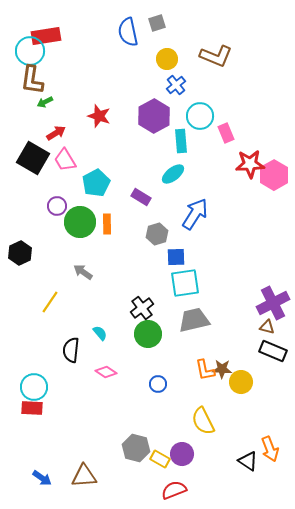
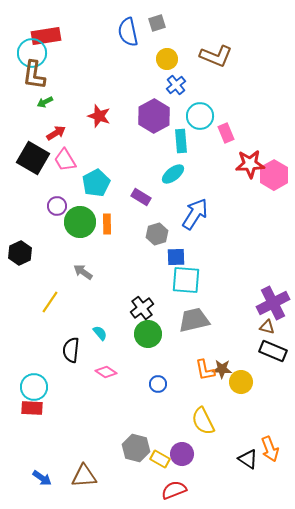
cyan circle at (30, 51): moved 2 px right, 2 px down
brown L-shape at (32, 80): moved 2 px right, 5 px up
cyan square at (185, 283): moved 1 px right, 3 px up; rotated 12 degrees clockwise
black triangle at (248, 461): moved 2 px up
